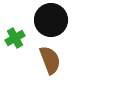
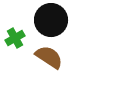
brown semicircle: moved 1 px left, 3 px up; rotated 36 degrees counterclockwise
